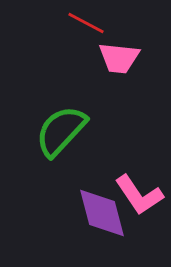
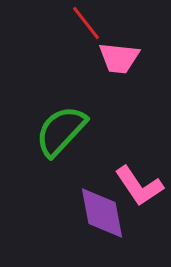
red line: rotated 24 degrees clockwise
pink L-shape: moved 9 px up
purple diamond: rotated 4 degrees clockwise
